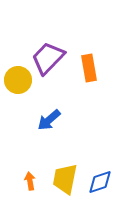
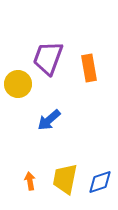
purple trapezoid: rotated 24 degrees counterclockwise
yellow circle: moved 4 px down
